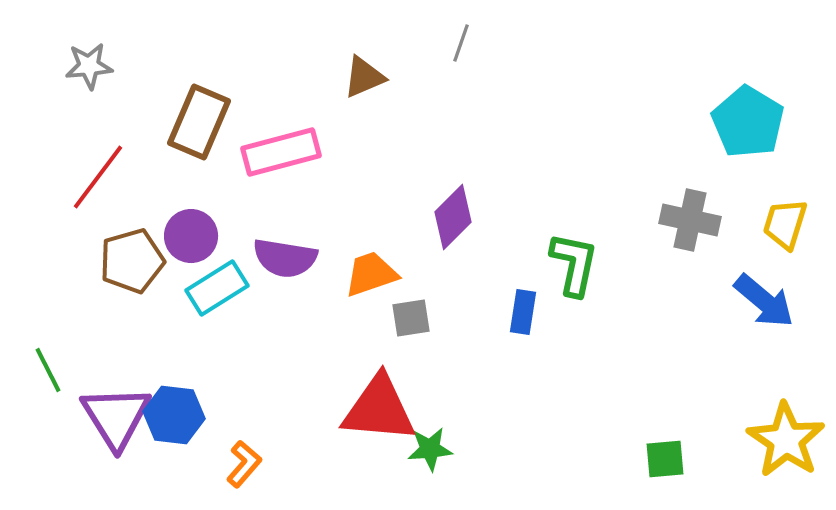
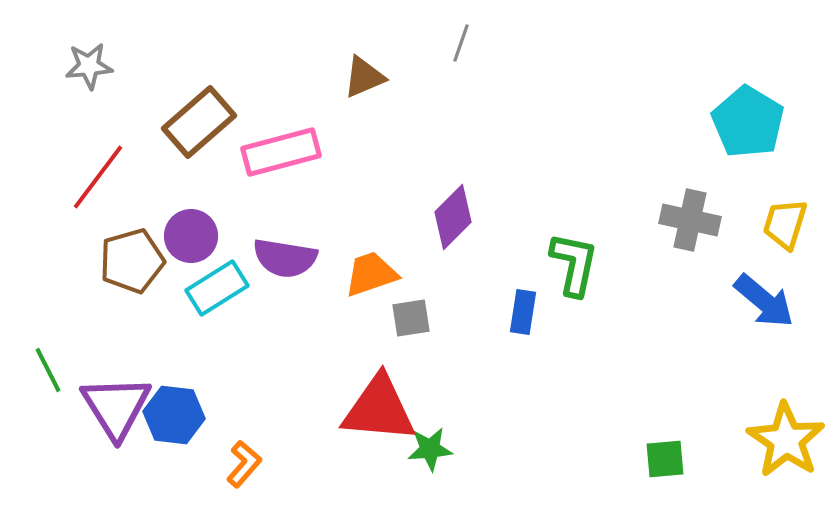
brown rectangle: rotated 26 degrees clockwise
purple triangle: moved 10 px up
